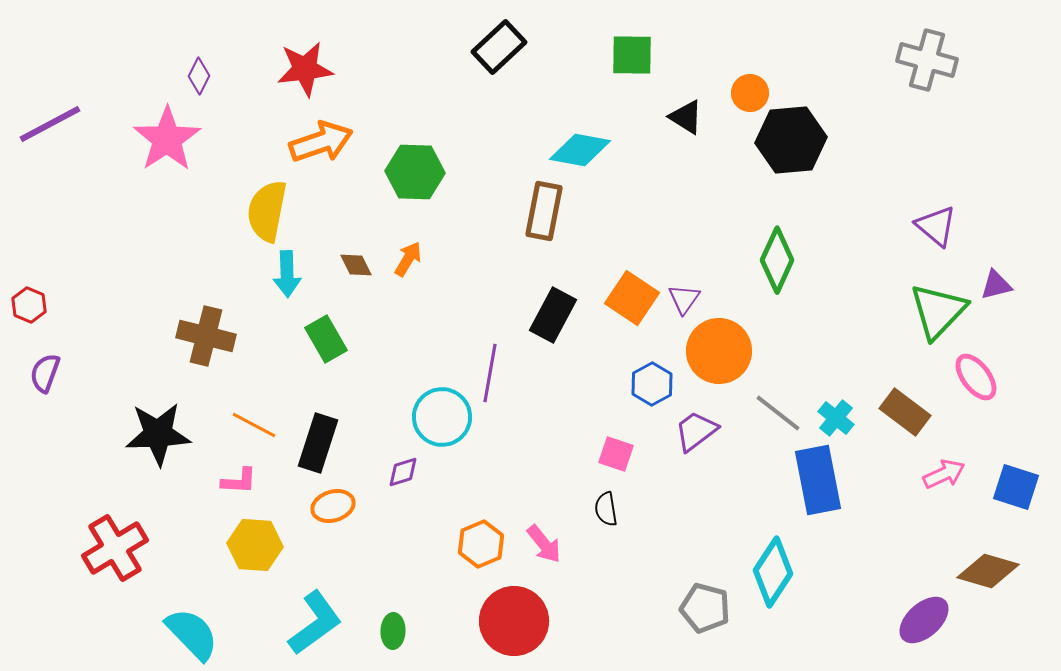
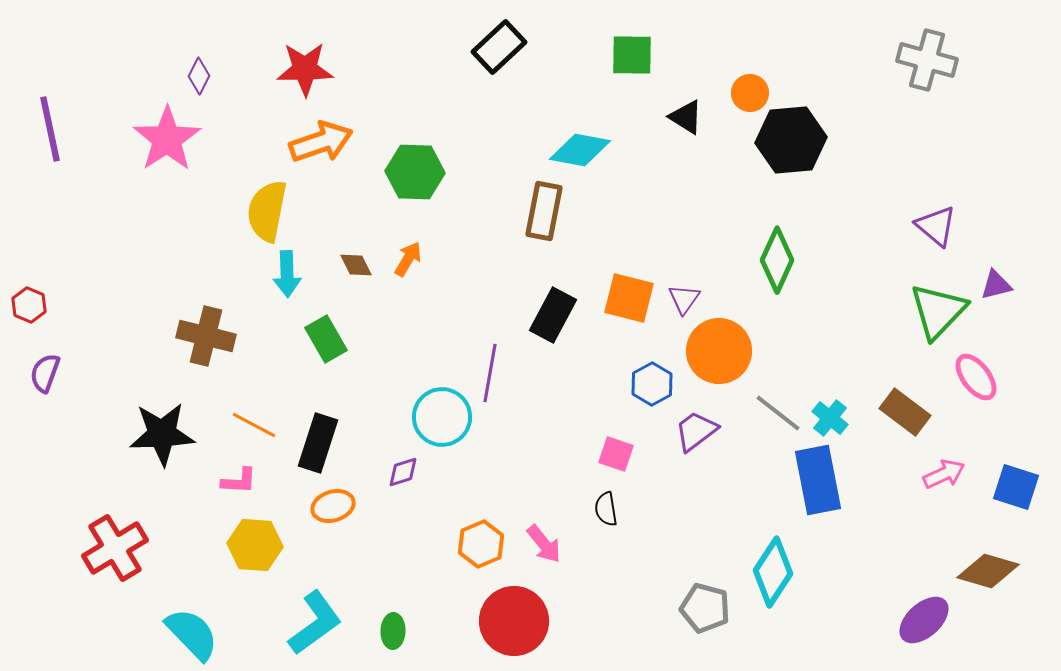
red star at (305, 69): rotated 6 degrees clockwise
purple line at (50, 124): moved 5 px down; rotated 74 degrees counterclockwise
orange square at (632, 298): moved 3 px left; rotated 20 degrees counterclockwise
cyan cross at (836, 418): moved 6 px left
black star at (158, 434): moved 4 px right
